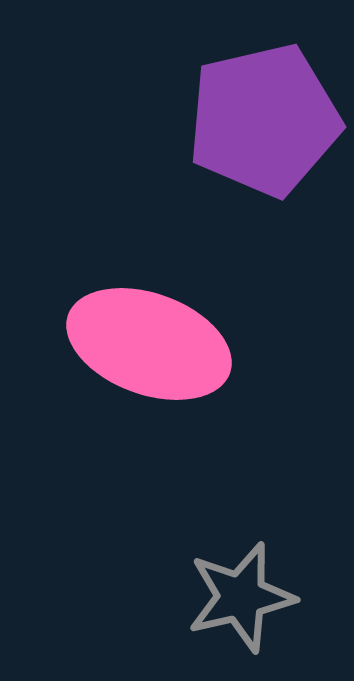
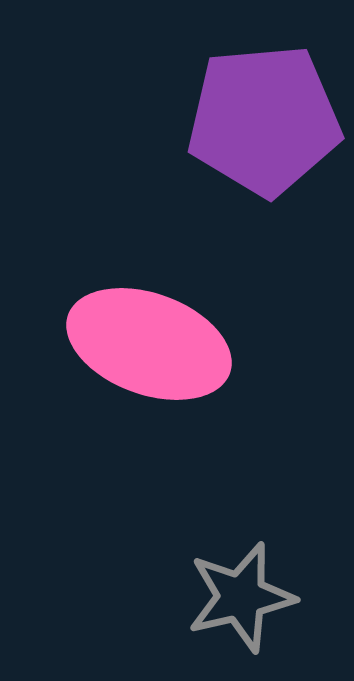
purple pentagon: rotated 8 degrees clockwise
